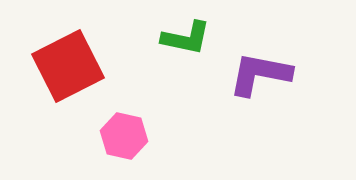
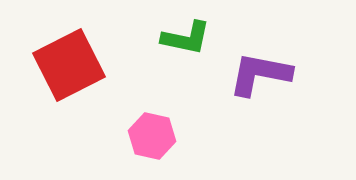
red square: moved 1 px right, 1 px up
pink hexagon: moved 28 px right
